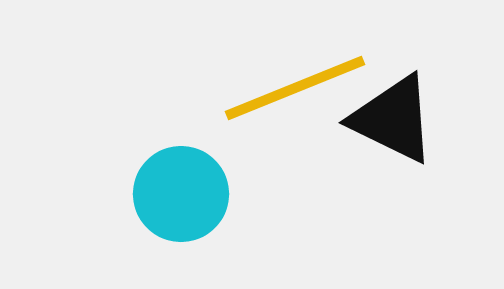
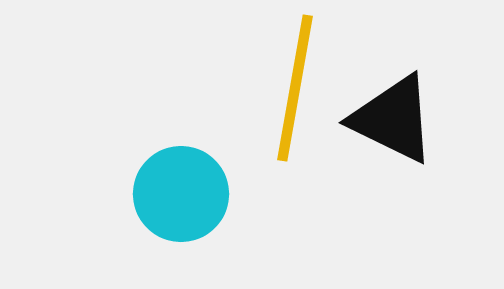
yellow line: rotated 58 degrees counterclockwise
